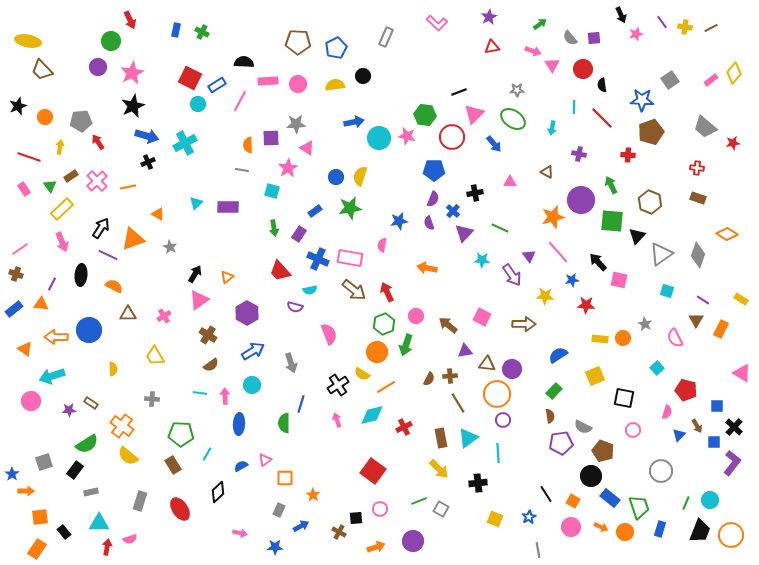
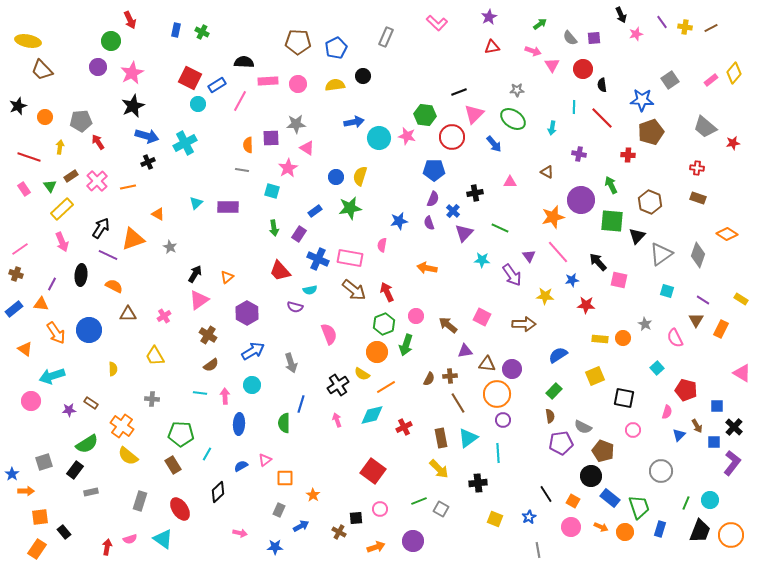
orange arrow at (56, 337): moved 4 px up; rotated 125 degrees counterclockwise
cyan triangle at (99, 523): moved 64 px right, 16 px down; rotated 35 degrees clockwise
